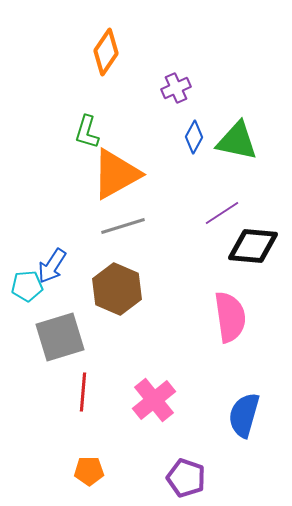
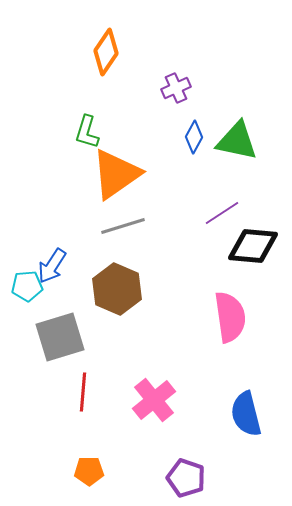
orange triangle: rotated 6 degrees counterclockwise
blue semicircle: moved 2 px right, 1 px up; rotated 30 degrees counterclockwise
